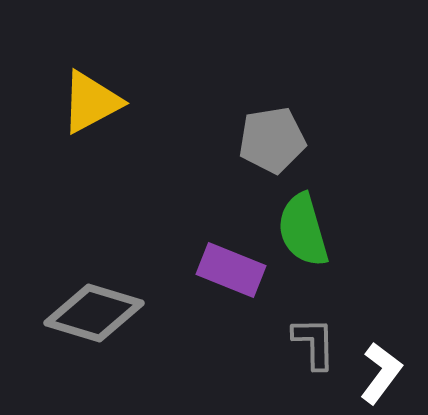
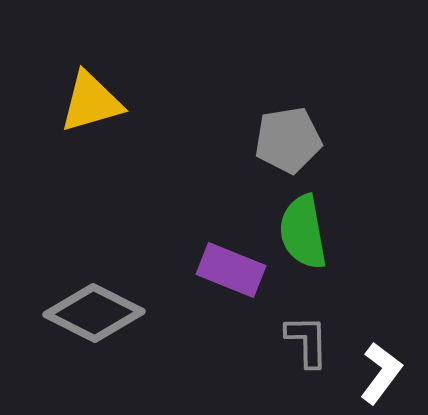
yellow triangle: rotated 12 degrees clockwise
gray pentagon: moved 16 px right
green semicircle: moved 2 px down; rotated 6 degrees clockwise
gray diamond: rotated 10 degrees clockwise
gray L-shape: moved 7 px left, 2 px up
